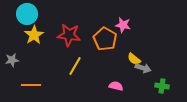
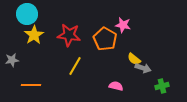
green cross: rotated 24 degrees counterclockwise
